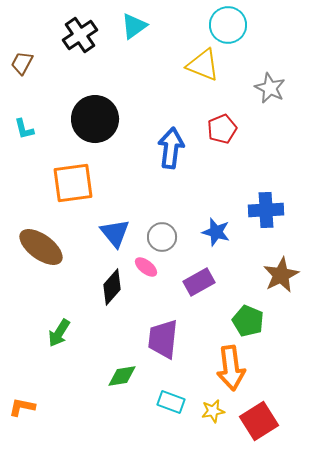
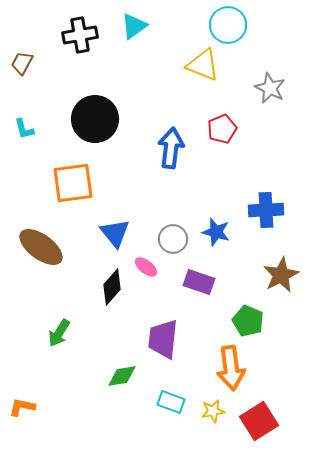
black cross: rotated 24 degrees clockwise
gray circle: moved 11 px right, 2 px down
purple rectangle: rotated 48 degrees clockwise
